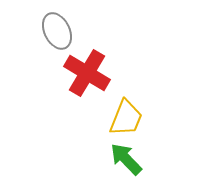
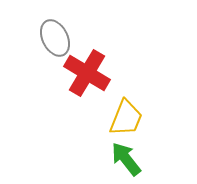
gray ellipse: moved 2 px left, 7 px down
green arrow: rotated 6 degrees clockwise
